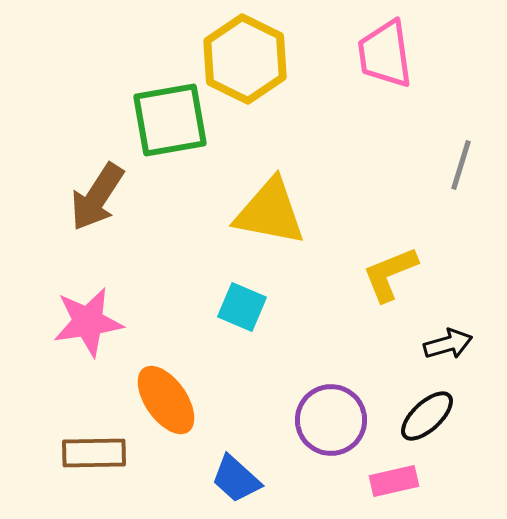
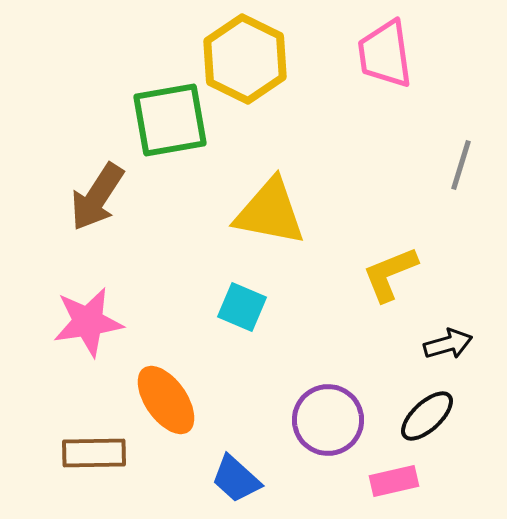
purple circle: moved 3 px left
